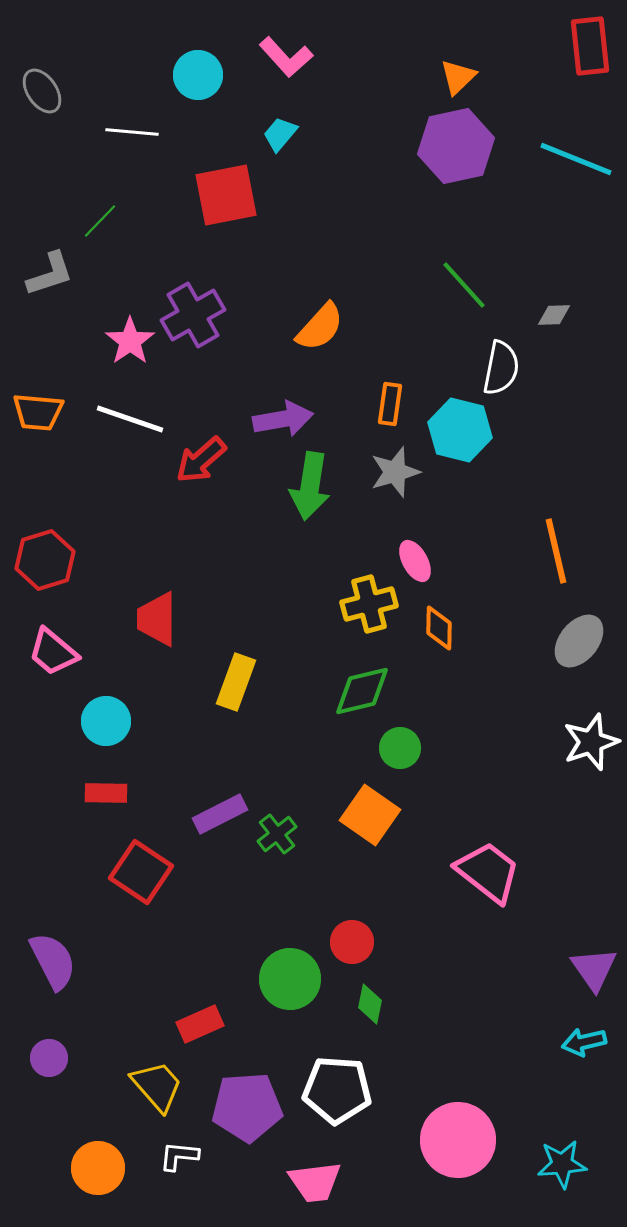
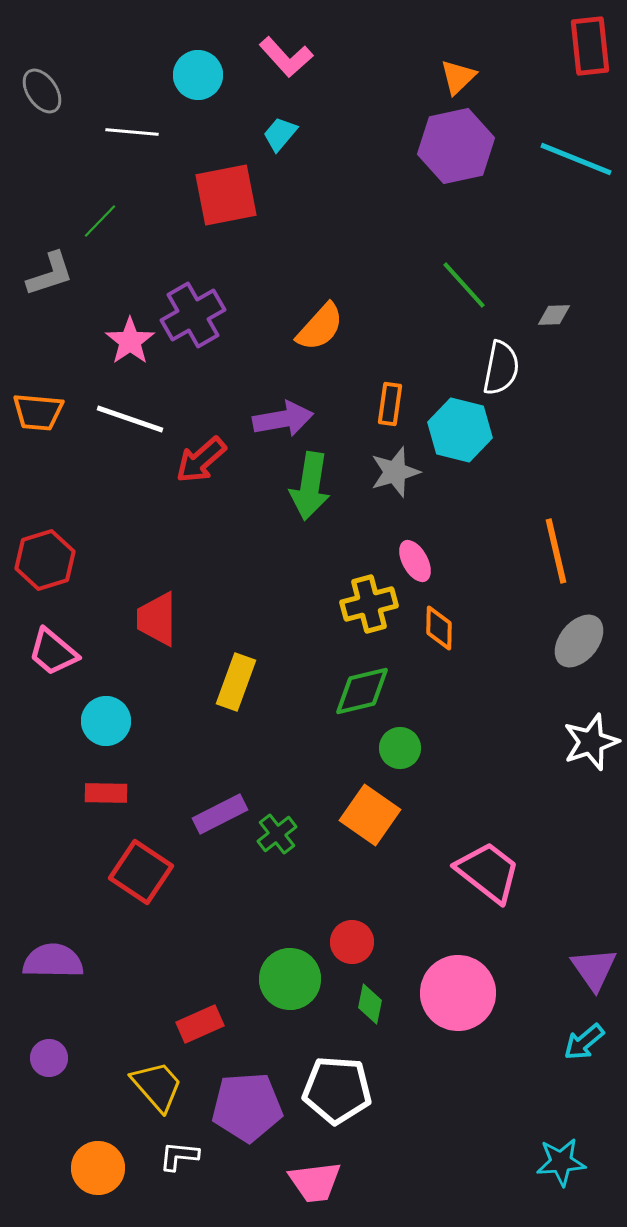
purple semicircle at (53, 961): rotated 62 degrees counterclockwise
cyan arrow at (584, 1042): rotated 27 degrees counterclockwise
pink circle at (458, 1140): moved 147 px up
cyan star at (562, 1164): moved 1 px left, 2 px up
